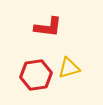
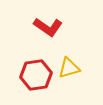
red L-shape: rotated 28 degrees clockwise
